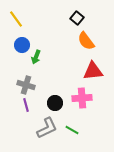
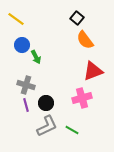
yellow line: rotated 18 degrees counterclockwise
orange semicircle: moved 1 px left, 1 px up
green arrow: rotated 48 degrees counterclockwise
red triangle: rotated 15 degrees counterclockwise
pink cross: rotated 12 degrees counterclockwise
black circle: moved 9 px left
gray L-shape: moved 2 px up
